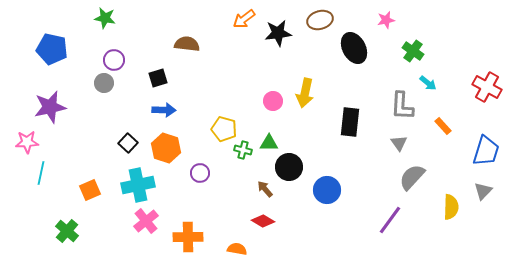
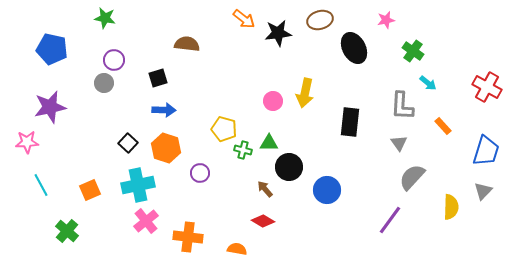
orange arrow at (244, 19): rotated 105 degrees counterclockwise
cyan line at (41, 173): moved 12 px down; rotated 40 degrees counterclockwise
orange cross at (188, 237): rotated 8 degrees clockwise
